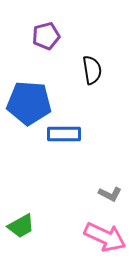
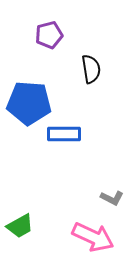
purple pentagon: moved 3 px right, 1 px up
black semicircle: moved 1 px left, 1 px up
gray L-shape: moved 2 px right, 4 px down
green trapezoid: moved 1 px left
pink arrow: moved 12 px left
